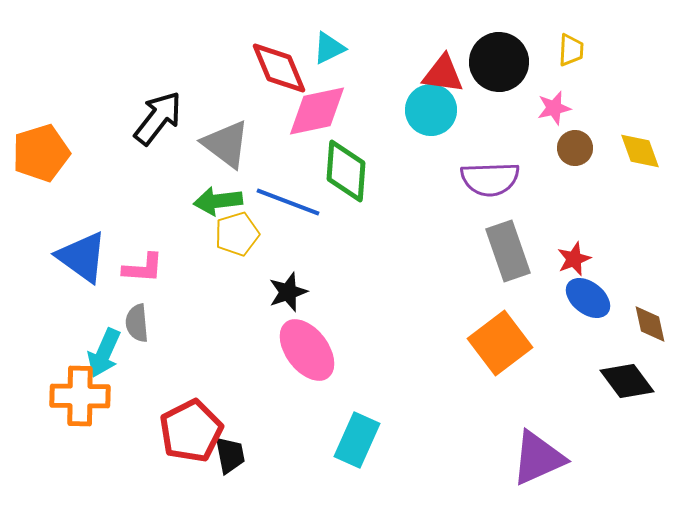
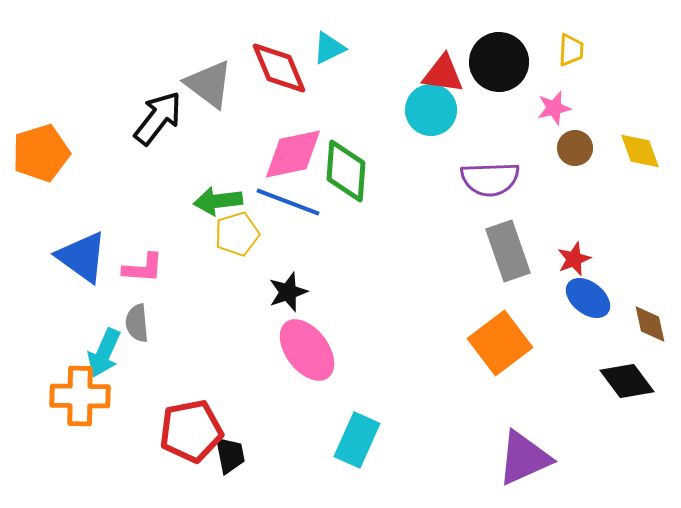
pink diamond: moved 24 px left, 43 px down
gray triangle: moved 17 px left, 60 px up
red pentagon: rotated 16 degrees clockwise
purple triangle: moved 14 px left
